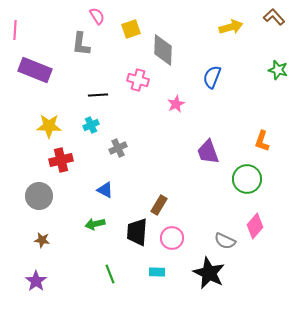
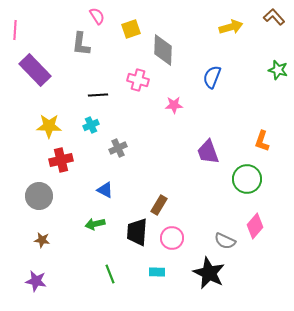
purple rectangle: rotated 24 degrees clockwise
pink star: moved 2 px left, 1 px down; rotated 24 degrees clockwise
purple star: rotated 25 degrees counterclockwise
